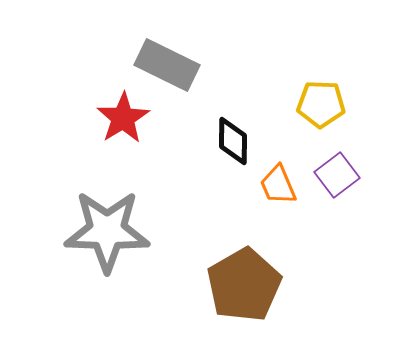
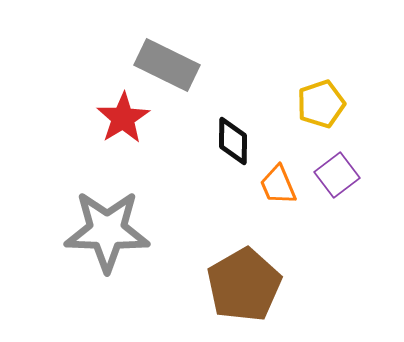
yellow pentagon: rotated 21 degrees counterclockwise
